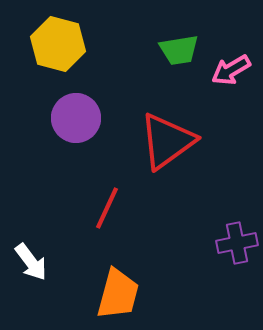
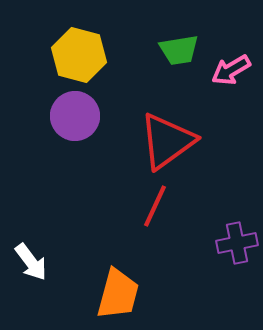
yellow hexagon: moved 21 px right, 11 px down
purple circle: moved 1 px left, 2 px up
red line: moved 48 px right, 2 px up
